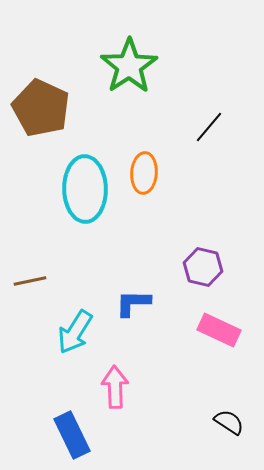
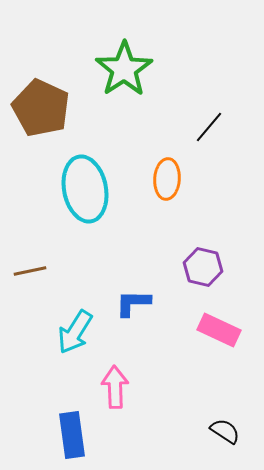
green star: moved 5 px left, 3 px down
orange ellipse: moved 23 px right, 6 px down
cyan ellipse: rotated 10 degrees counterclockwise
brown line: moved 10 px up
black semicircle: moved 4 px left, 9 px down
blue rectangle: rotated 18 degrees clockwise
